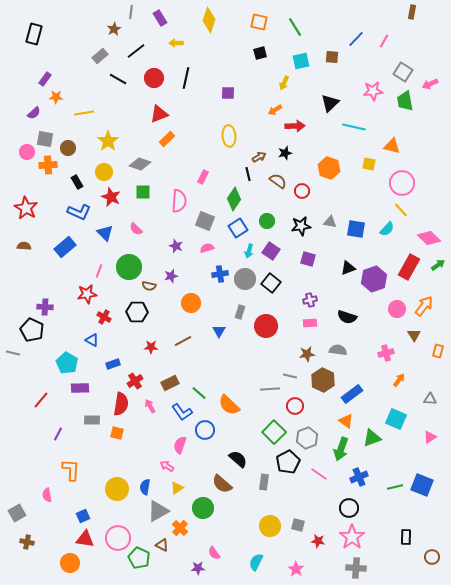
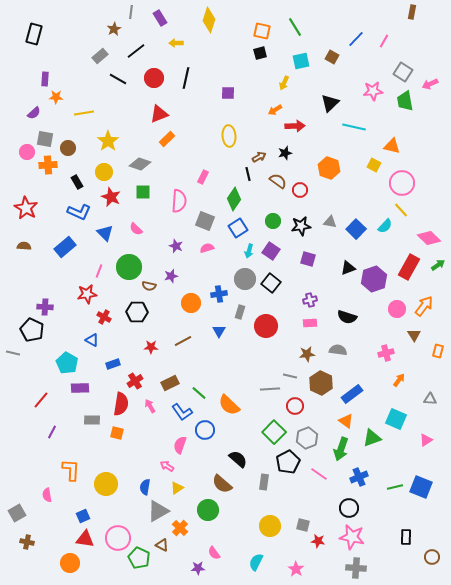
orange square at (259, 22): moved 3 px right, 9 px down
brown square at (332, 57): rotated 24 degrees clockwise
purple rectangle at (45, 79): rotated 32 degrees counterclockwise
yellow square at (369, 164): moved 5 px right, 1 px down; rotated 16 degrees clockwise
red circle at (302, 191): moved 2 px left, 1 px up
green circle at (267, 221): moved 6 px right
blue square at (356, 229): rotated 36 degrees clockwise
cyan semicircle at (387, 229): moved 2 px left, 3 px up
blue cross at (220, 274): moved 1 px left, 20 px down
brown hexagon at (323, 380): moved 2 px left, 3 px down
purple line at (58, 434): moved 6 px left, 2 px up
pink triangle at (430, 437): moved 4 px left, 3 px down
blue square at (422, 485): moved 1 px left, 2 px down
yellow circle at (117, 489): moved 11 px left, 5 px up
green circle at (203, 508): moved 5 px right, 2 px down
gray square at (298, 525): moved 5 px right
pink star at (352, 537): rotated 25 degrees counterclockwise
